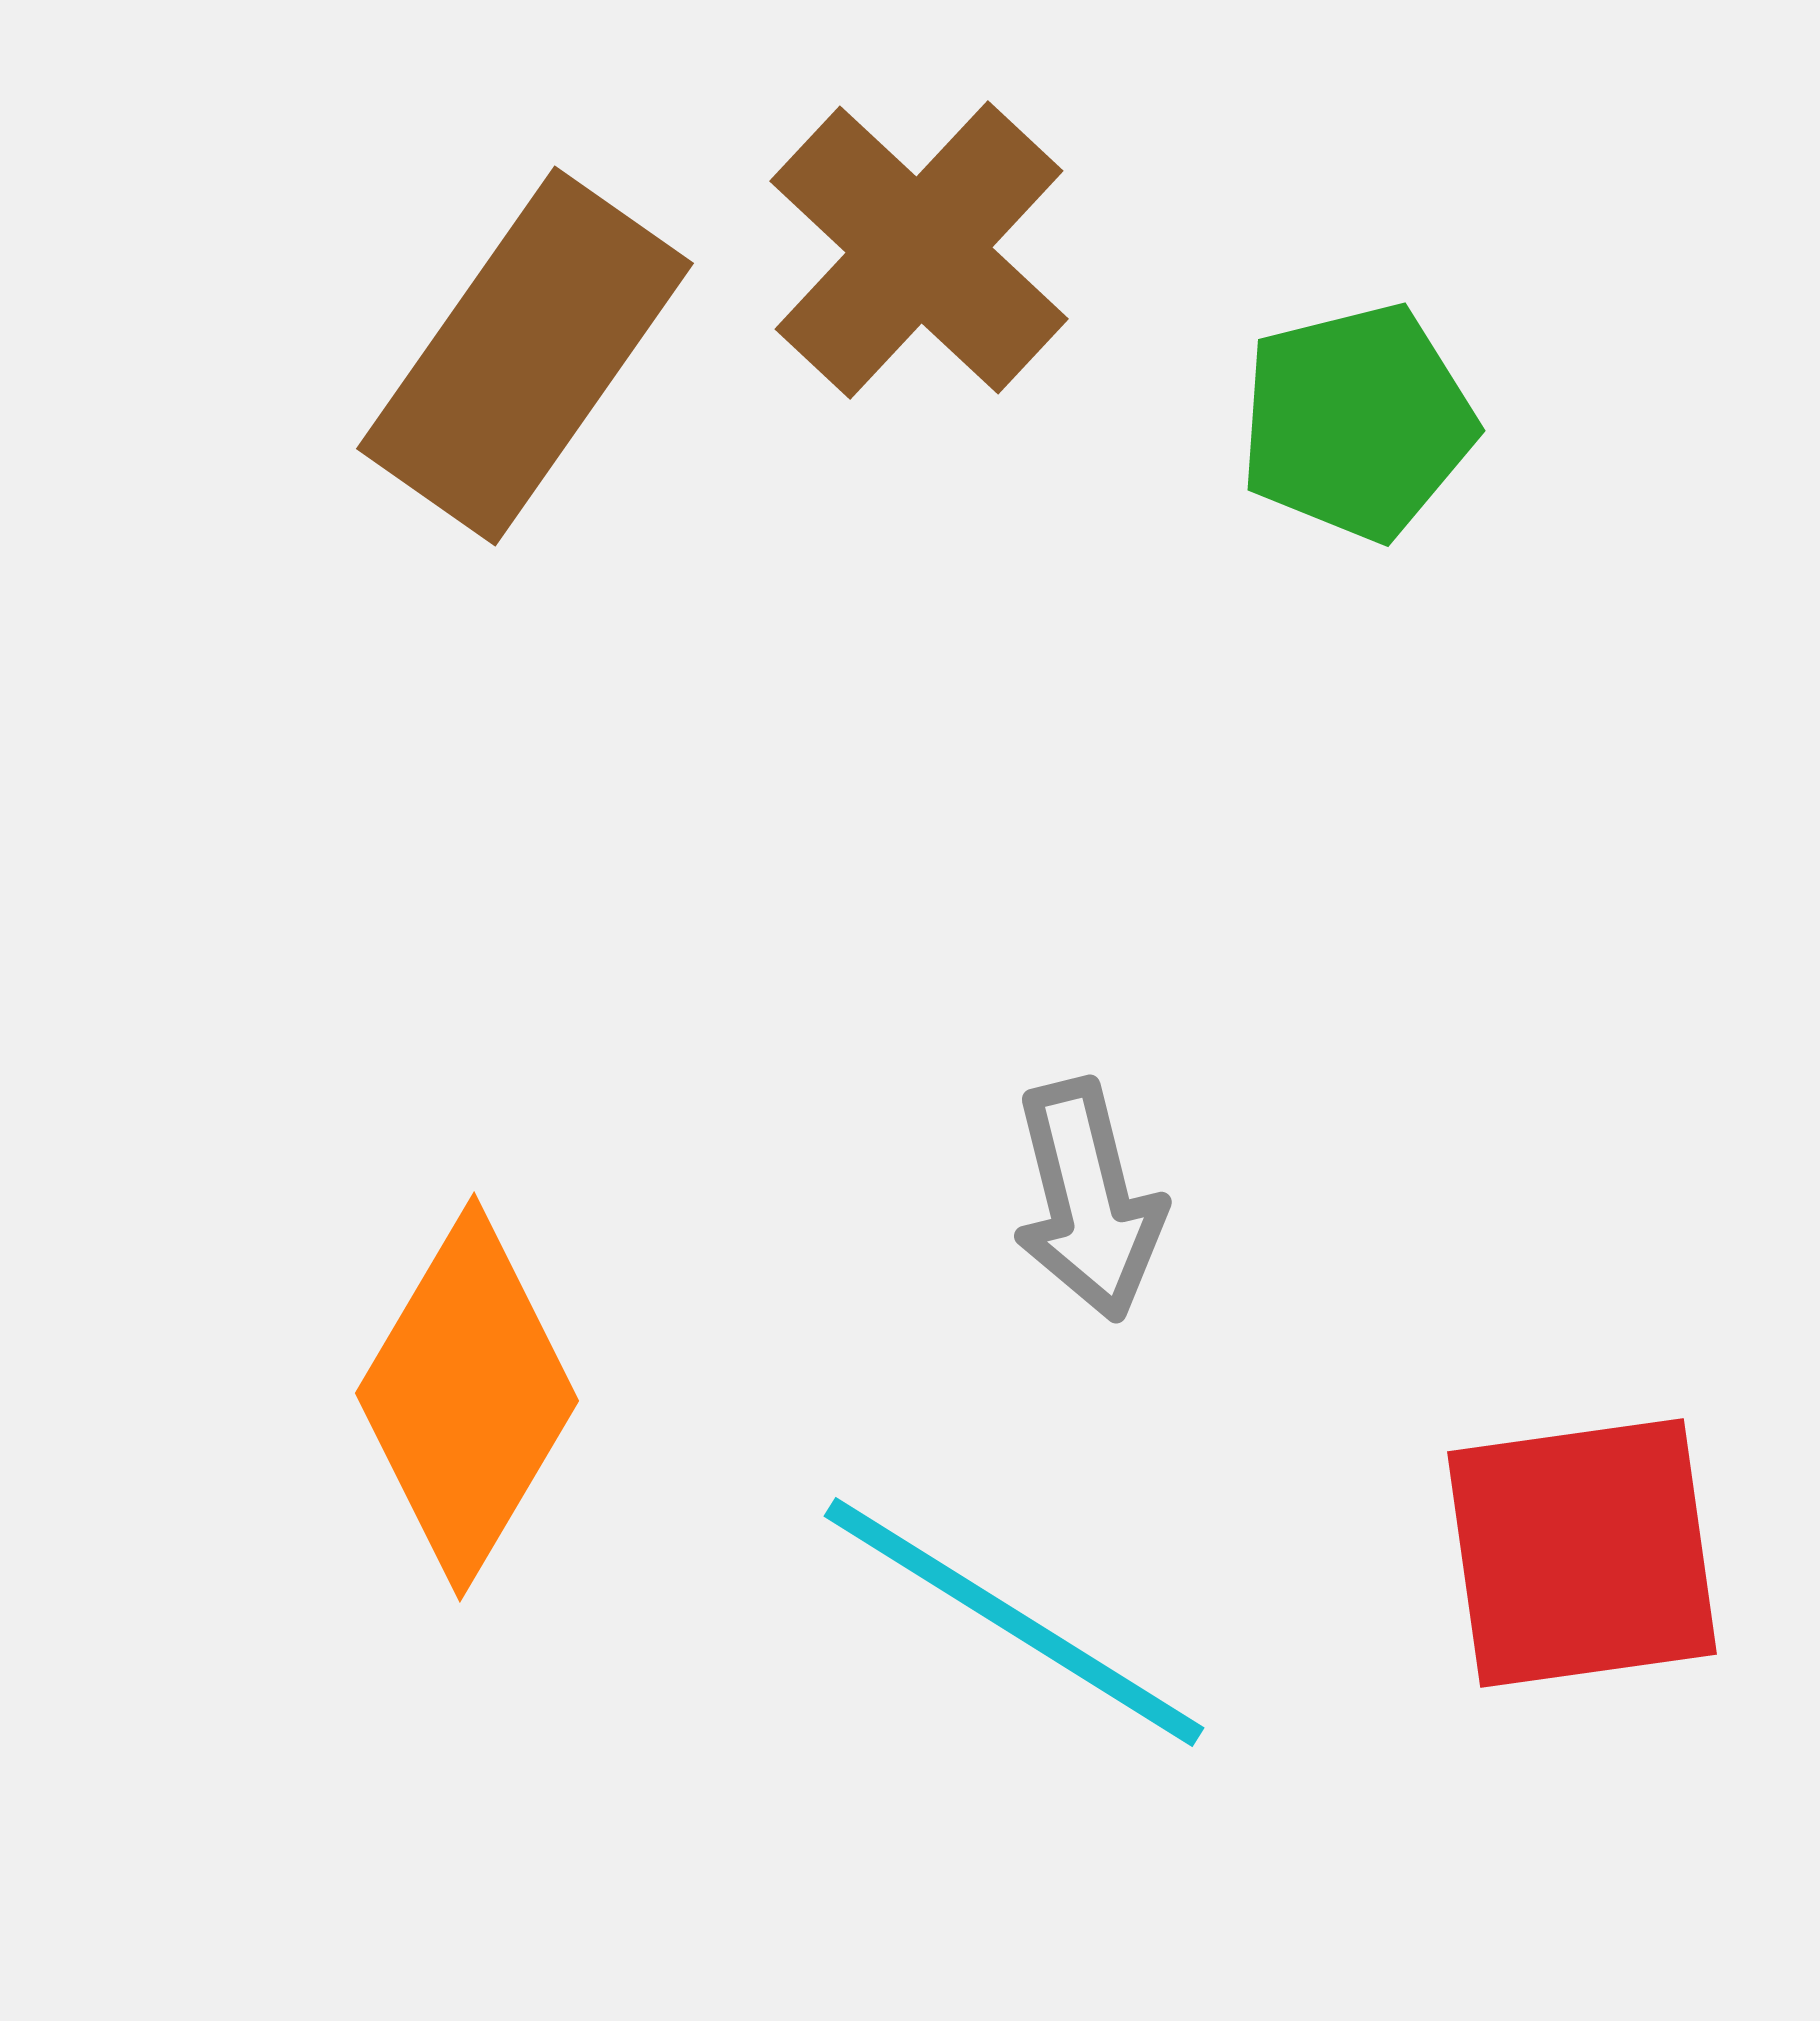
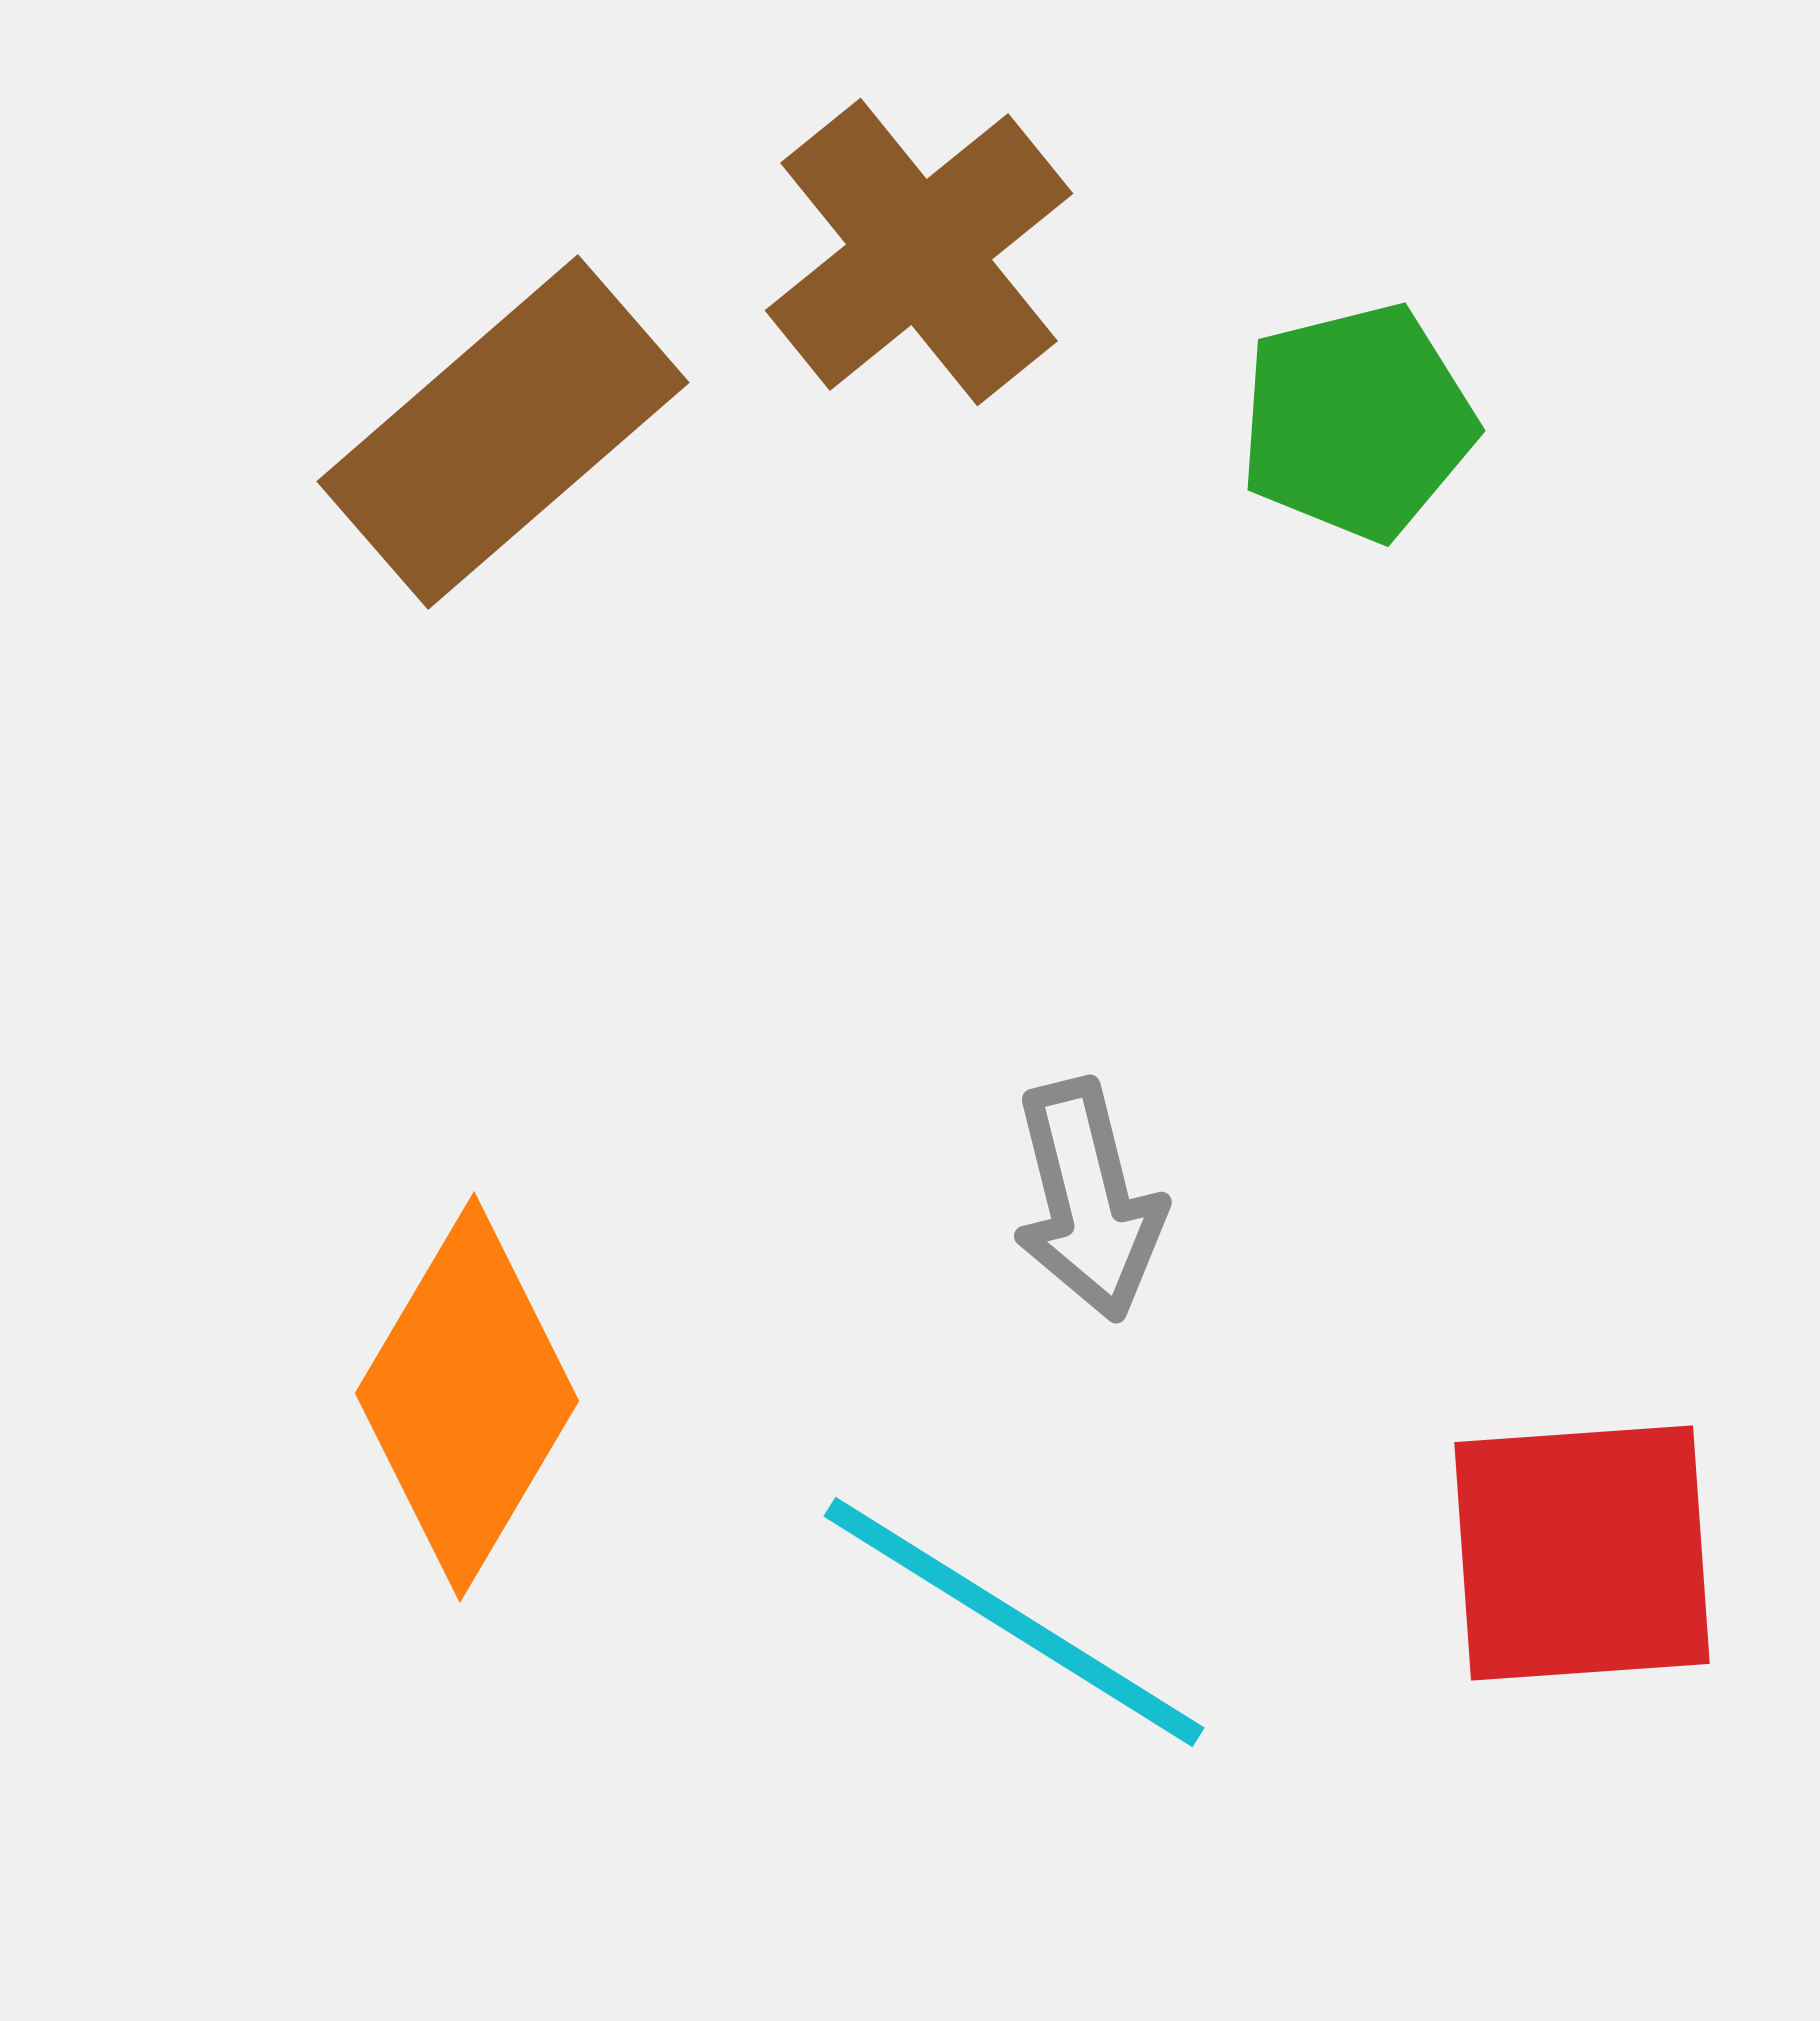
brown cross: moved 2 px down; rotated 8 degrees clockwise
brown rectangle: moved 22 px left, 76 px down; rotated 14 degrees clockwise
red square: rotated 4 degrees clockwise
